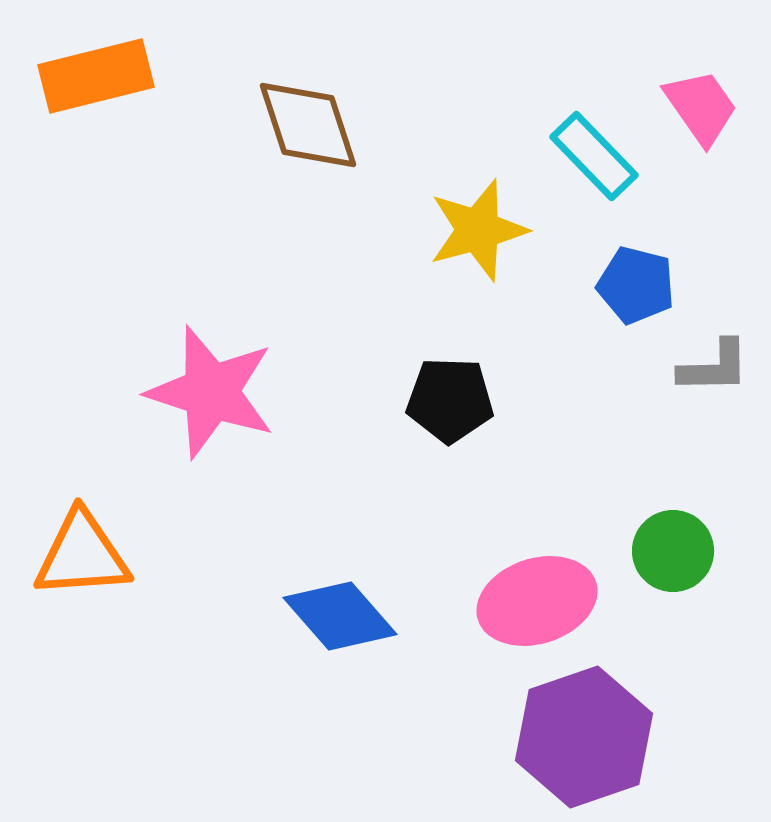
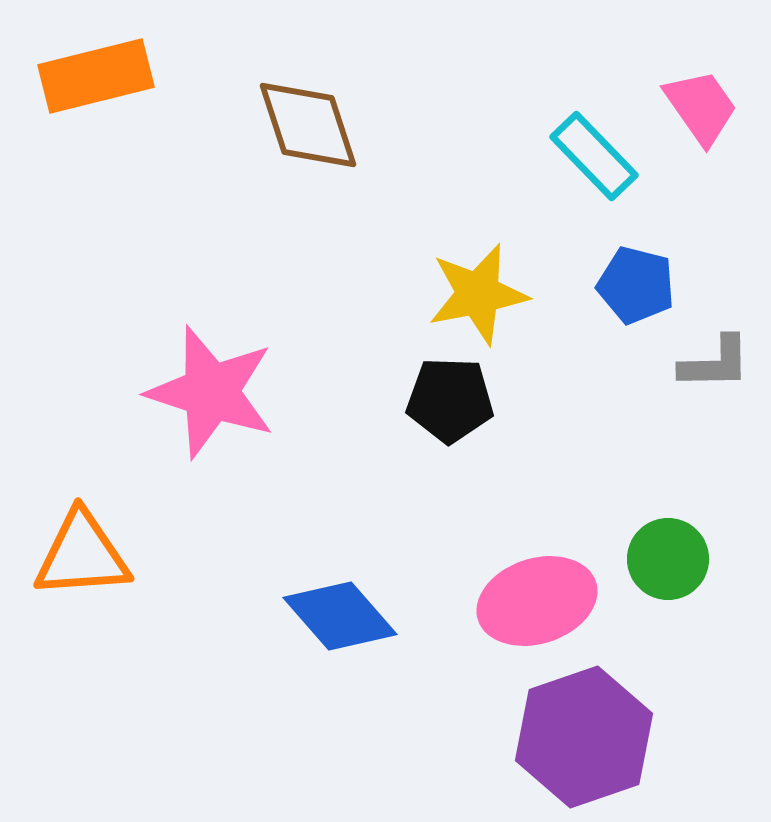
yellow star: moved 64 px down; rotated 4 degrees clockwise
gray L-shape: moved 1 px right, 4 px up
green circle: moved 5 px left, 8 px down
